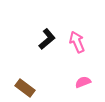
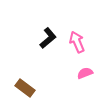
black L-shape: moved 1 px right, 1 px up
pink semicircle: moved 2 px right, 9 px up
